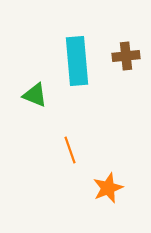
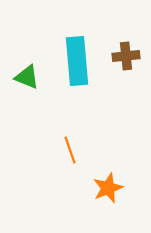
green triangle: moved 8 px left, 18 px up
